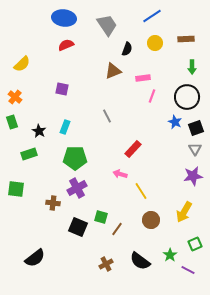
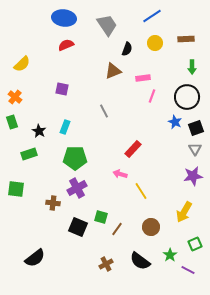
gray line at (107, 116): moved 3 px left, 5 px up
brown circle at (151, 220): moved 7 px down
